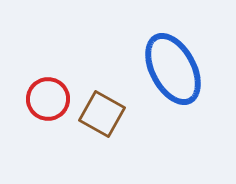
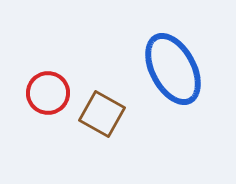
red circle: moved 6 px up
